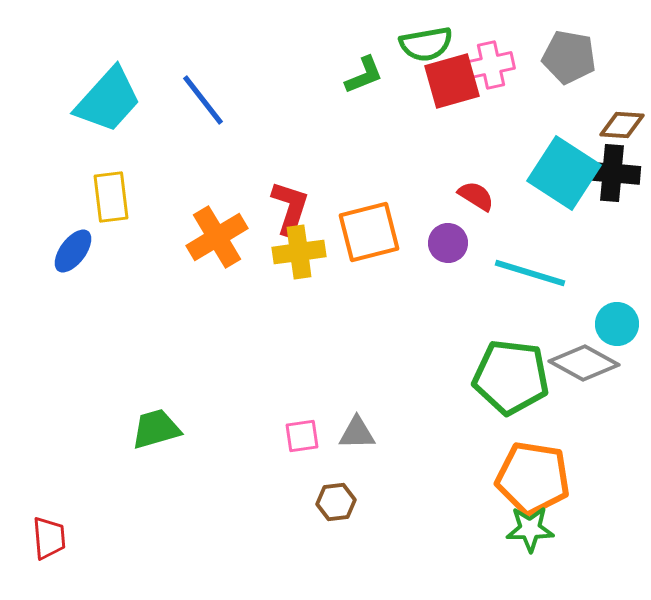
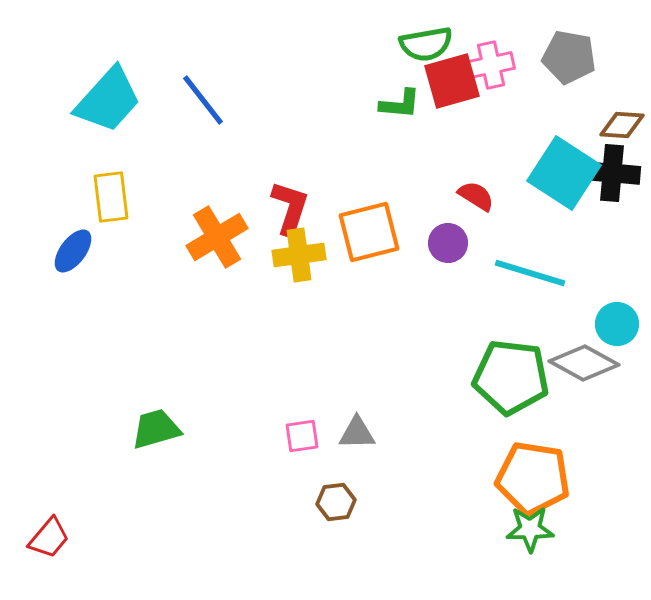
green L-shape: moved 36 px right, 29 px down; rotated 27 degrees clockwise
yellow cross: moved 3 px down
red trapezoid: rotated 45 degrees clockwise
